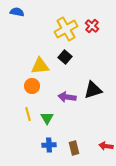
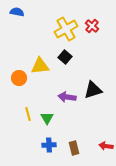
orange circle: moved 13 px left, 8 px up
